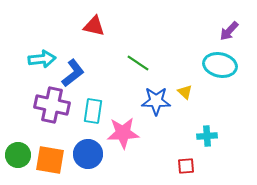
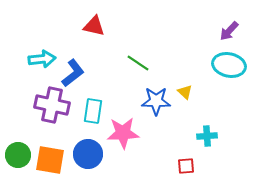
cyan ellipse: moved 9 px right
